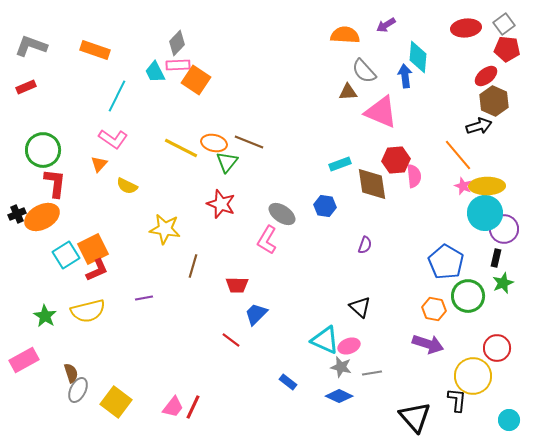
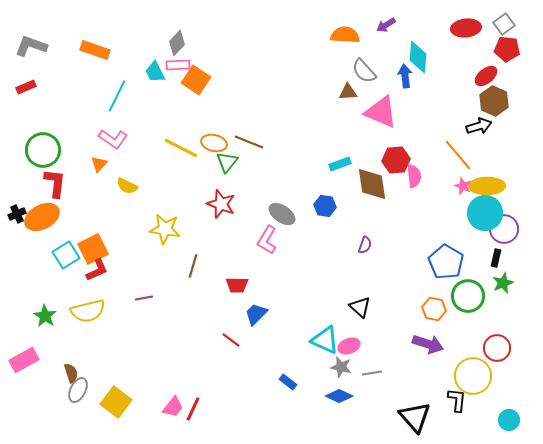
red line at (193, 407): moved 2 px down
